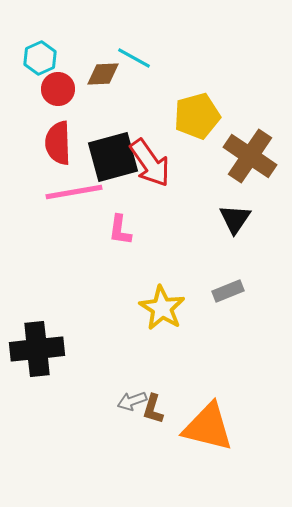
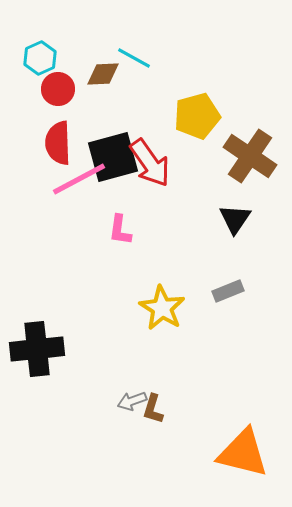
pink line: moved 5 px right, 13 px up; rotated 18 degrees counterclockwise
orange triangle: moved 35 px right, 26 px down
